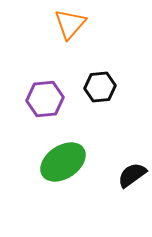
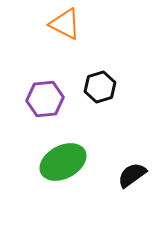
orange triangle: moved 5 px left; rotated 44 degrees counterclockwise
black hexagon: rotated 12 degrees counterclockwise
green ellipse: rotated 6 degrees clockwise
